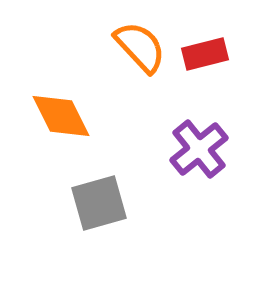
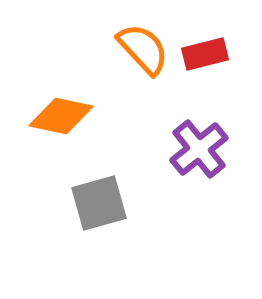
orange semicircle: moved 3 px right, 2 px down
orange diamond: rotated 52 degrees counterclockwise
